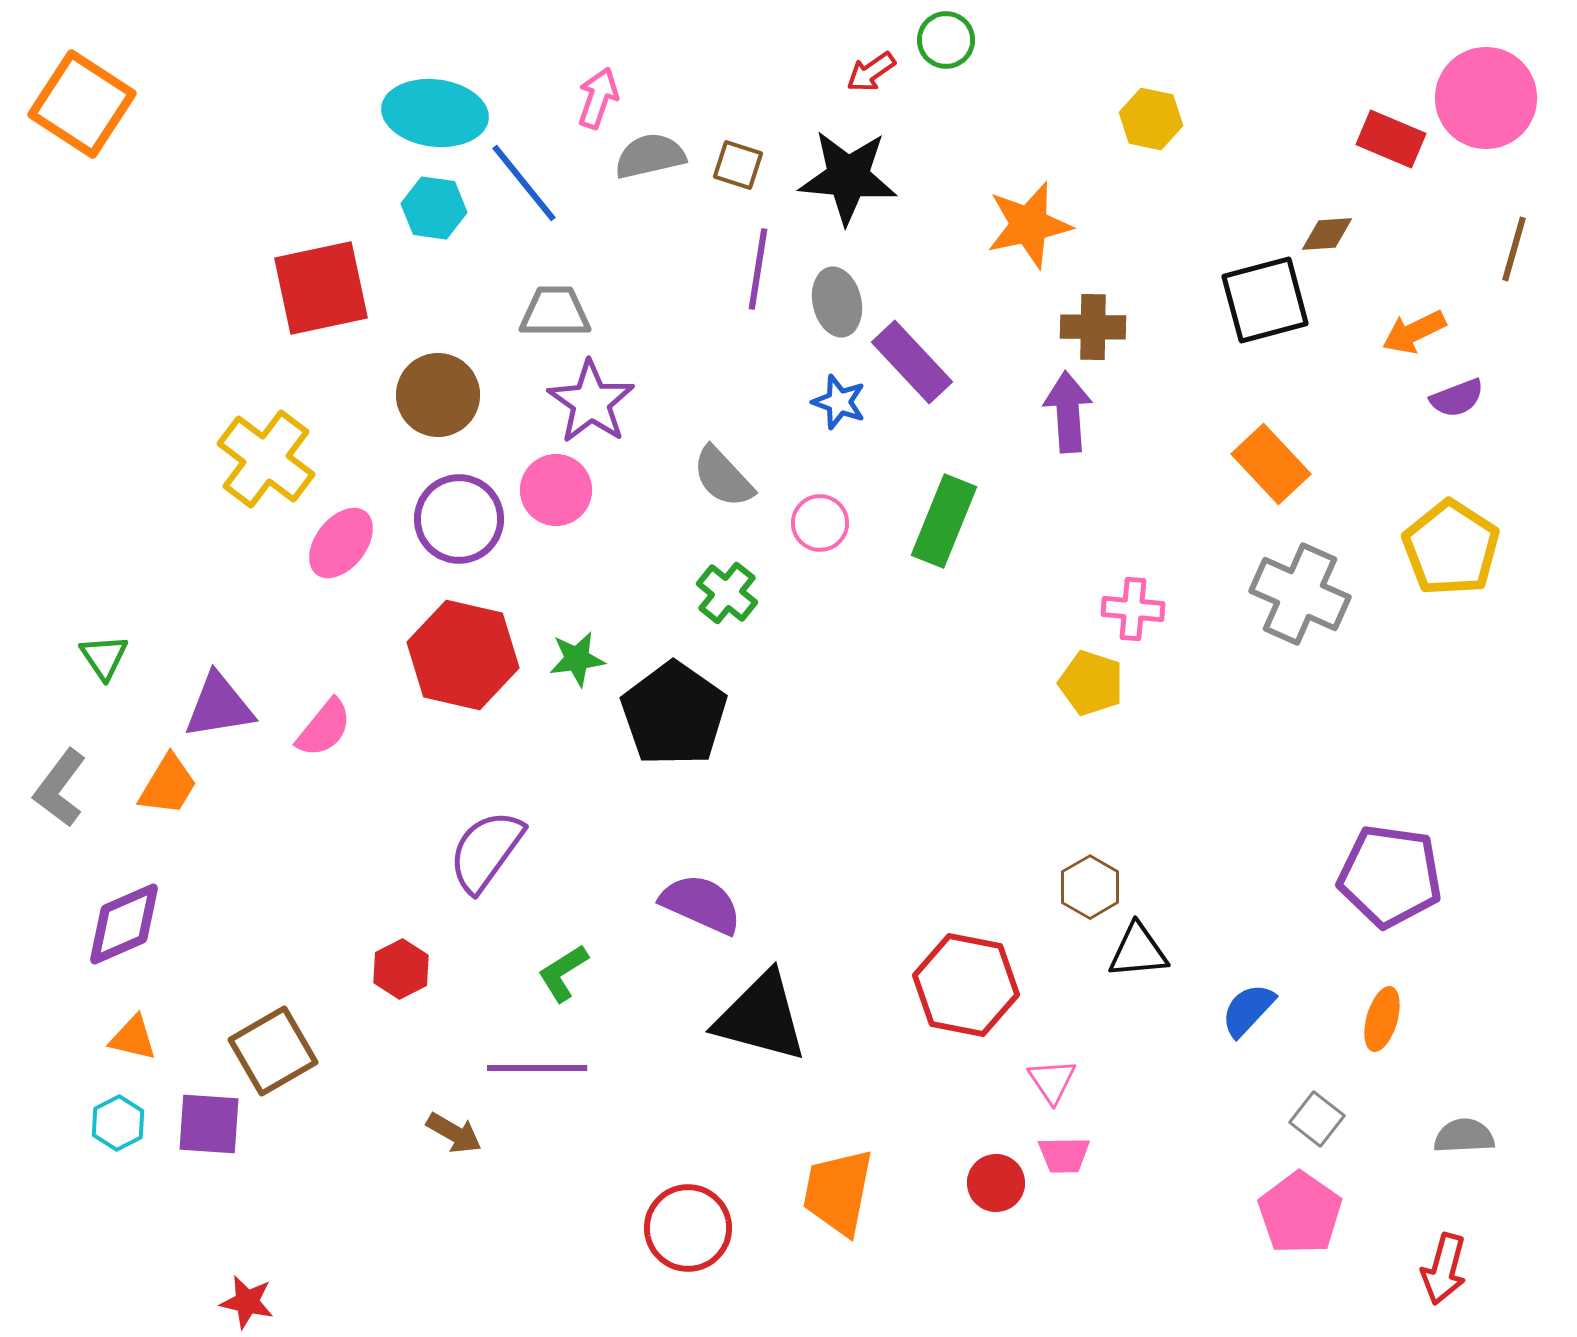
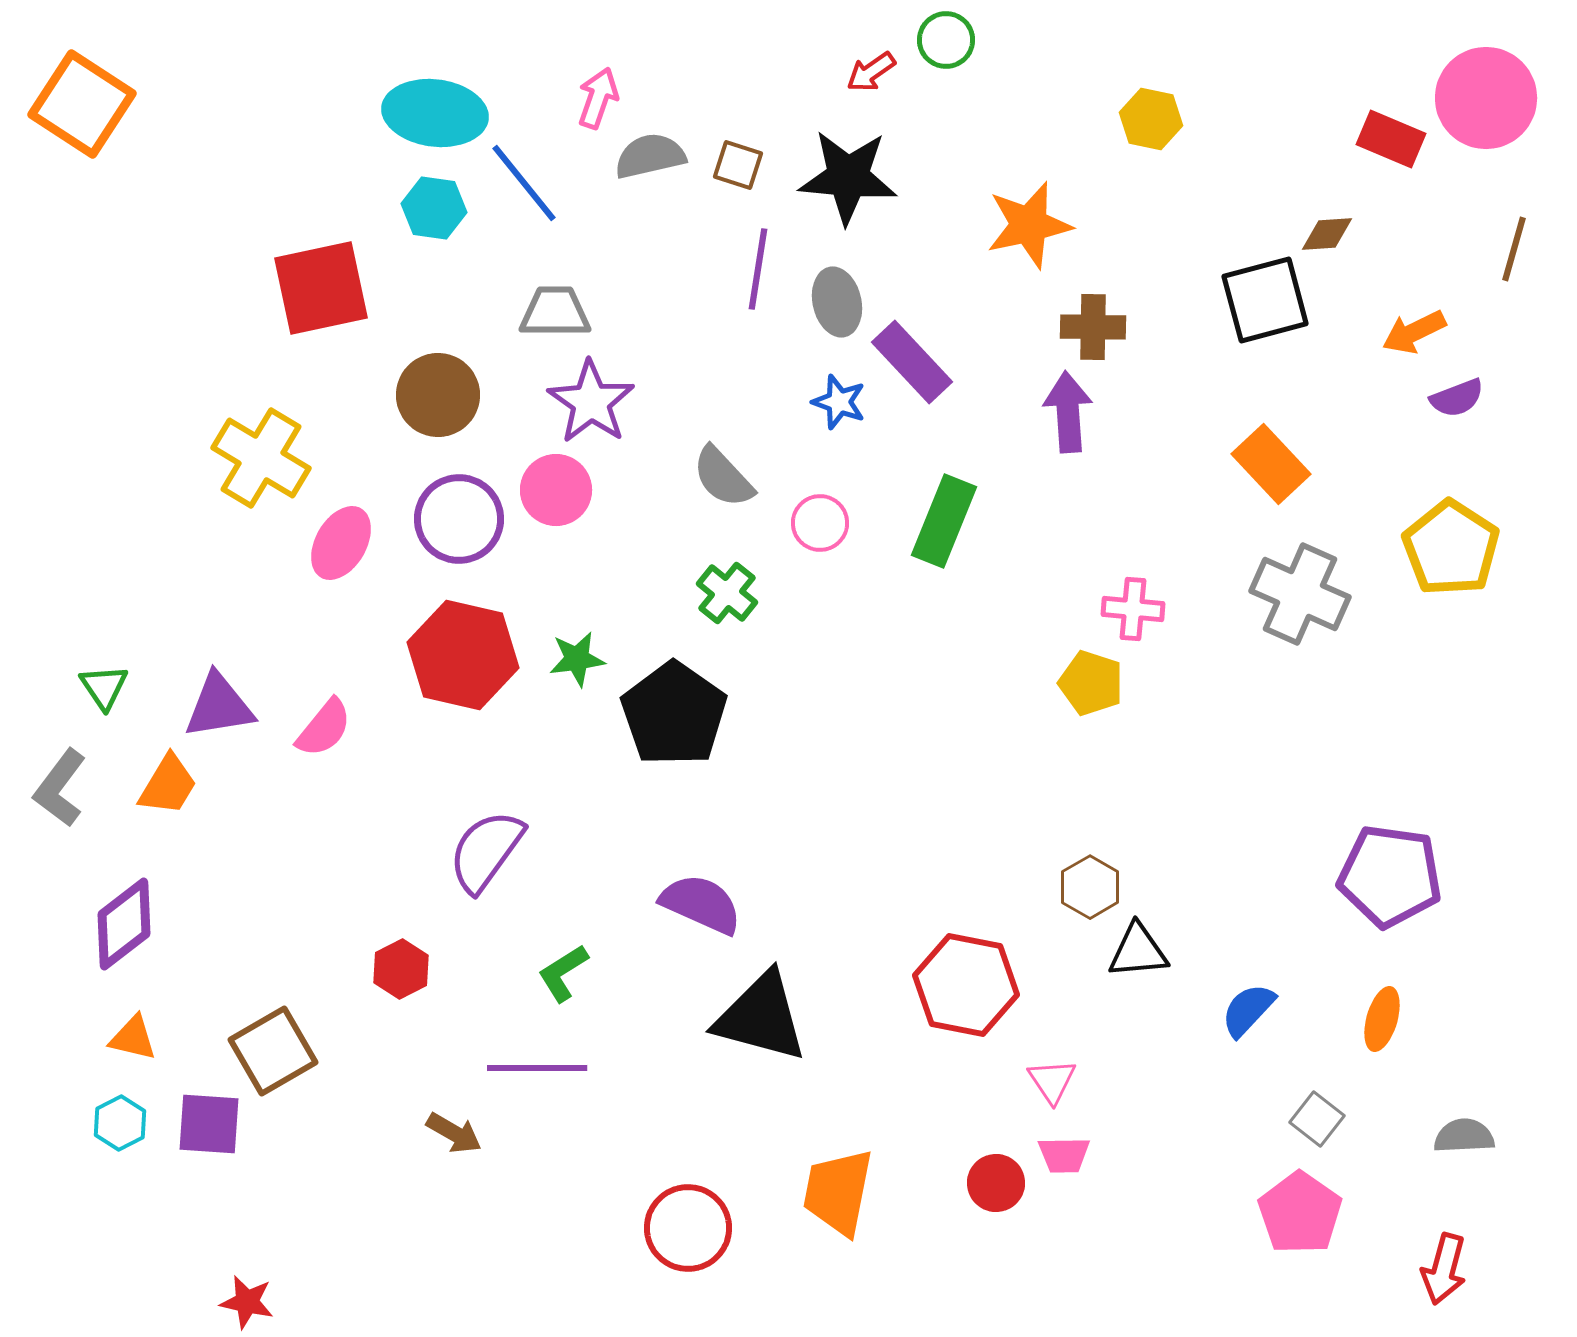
yellow cross at (266, 459): moved 5 px left, 1 px up; rotated 6 degrees counterclockwise
pink ellipse at (341, 543): rotated 8 degrees counterclockwise
green triangle at (104, 657): moved 30 px down
purple diamond at (124, 924): rotated 14 degrees counterclockwise
cyan hexagon at (118, 1123): moved 2 px right
